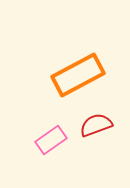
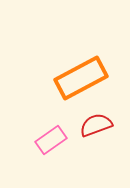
orange rectangle: moved 3 px right, 3 px down
